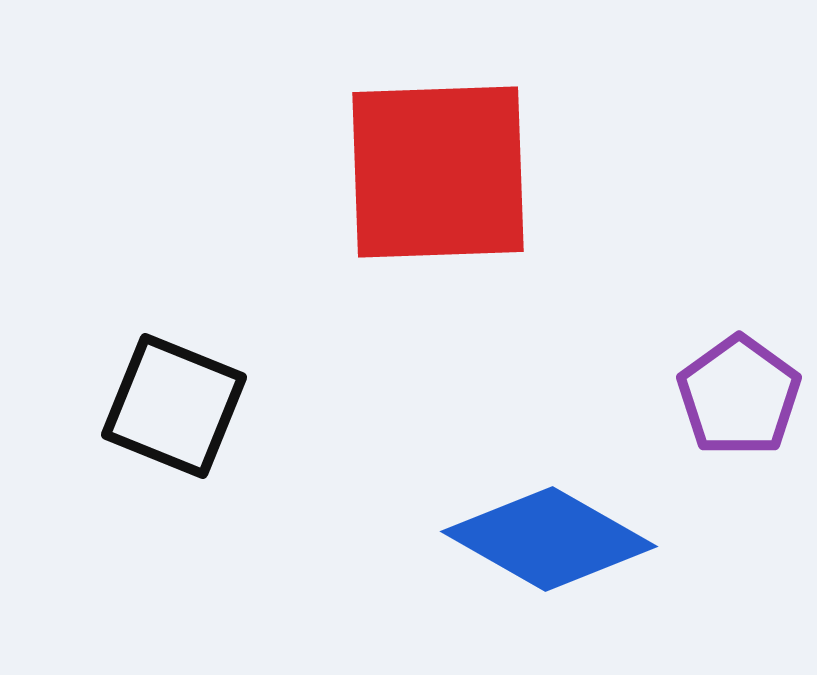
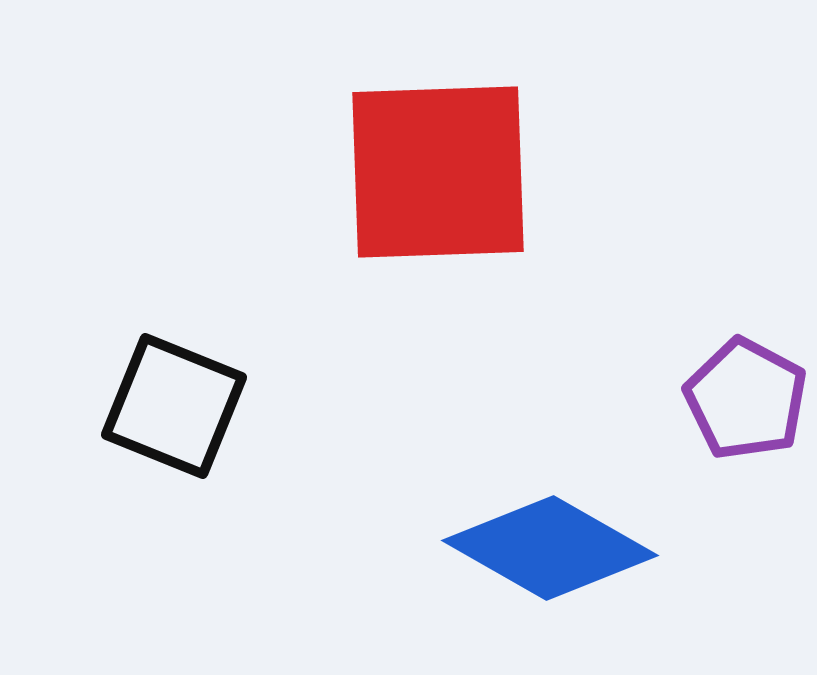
purple pentagon: moved 7 px right, 3 px down; rotated 8 degrees counterclockwise
blue diamond: moved 1 px right, 9 px down
